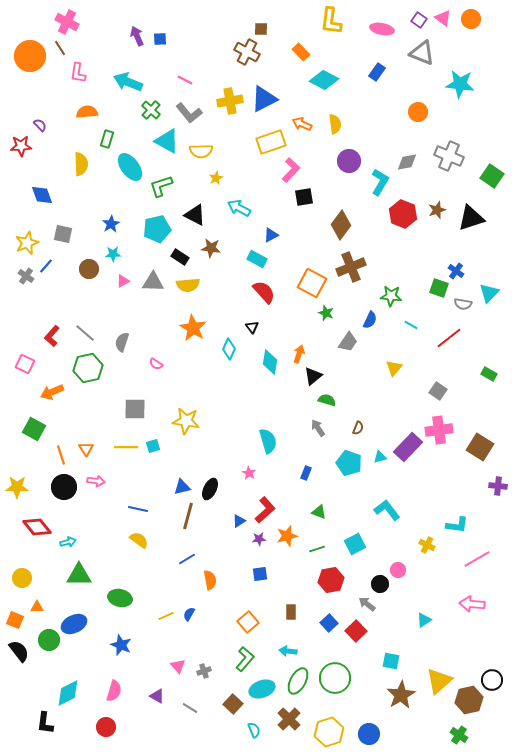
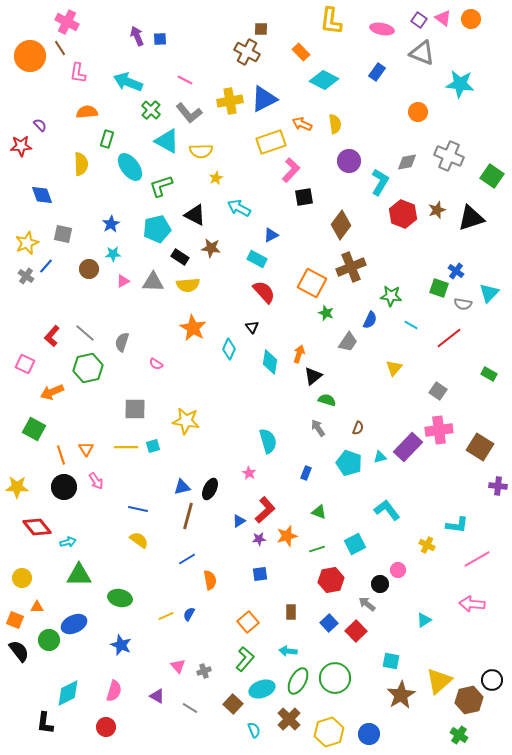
pink arrow at (96, 481): rotated 48 degrees clockwise
